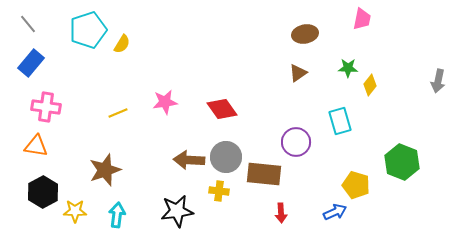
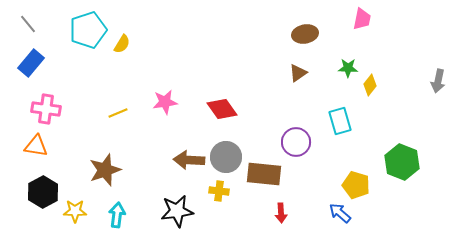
pink cross: moved 2 px down
blue arrow: moved 5 px right, 1 px down; rotated 115 degrees counterclockwise
